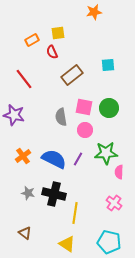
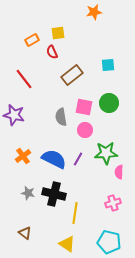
green circle: moved 5 px up
pink cross: moved 1 px left; rotated 35 degrees clockwise
